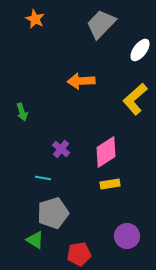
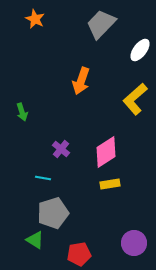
orange arrow: rotated 68 degrees counterclockwise
purple circle: moved 7 px right, 7 px down
